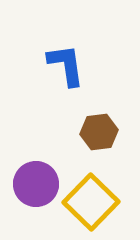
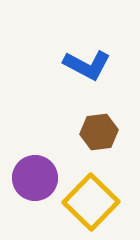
blue L-shape: moved 21 px right; rotated 126 degrees clockwise
purple circle: moved 1 px left, 6 px up
